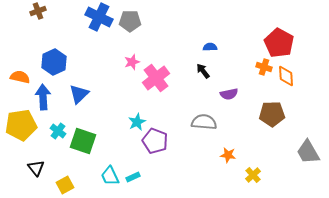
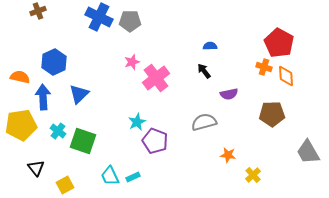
blue semicircle: moved 1 px up
black arrow: moved 1 px right
gray semicircle: rotated 20 degrees counterclockwise
